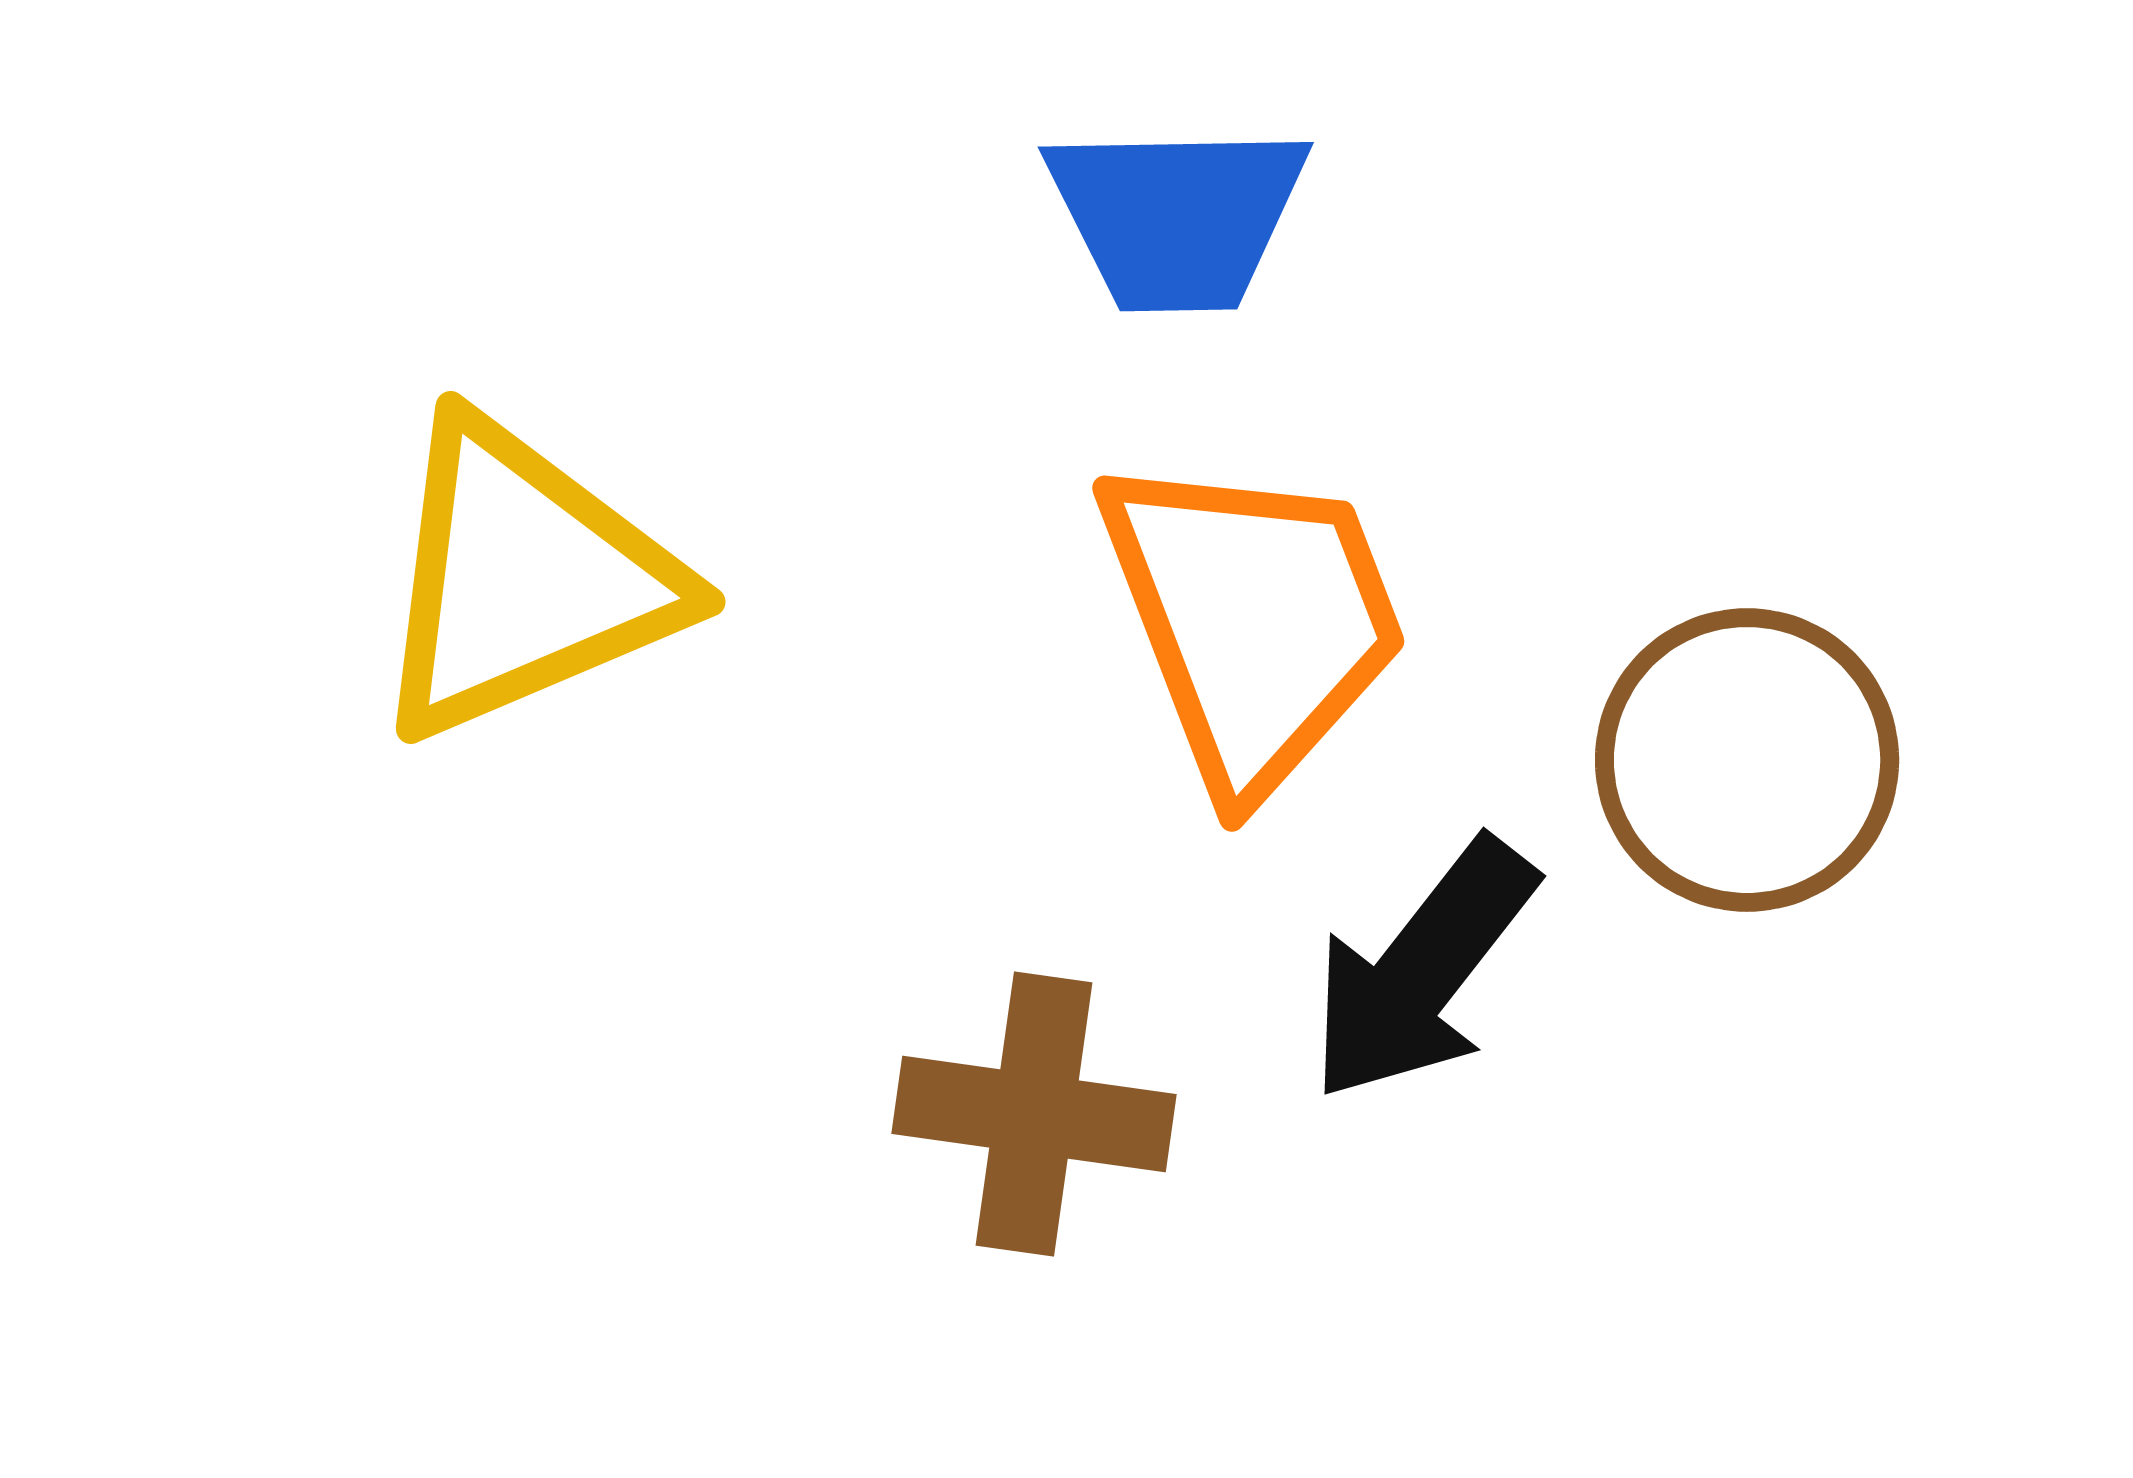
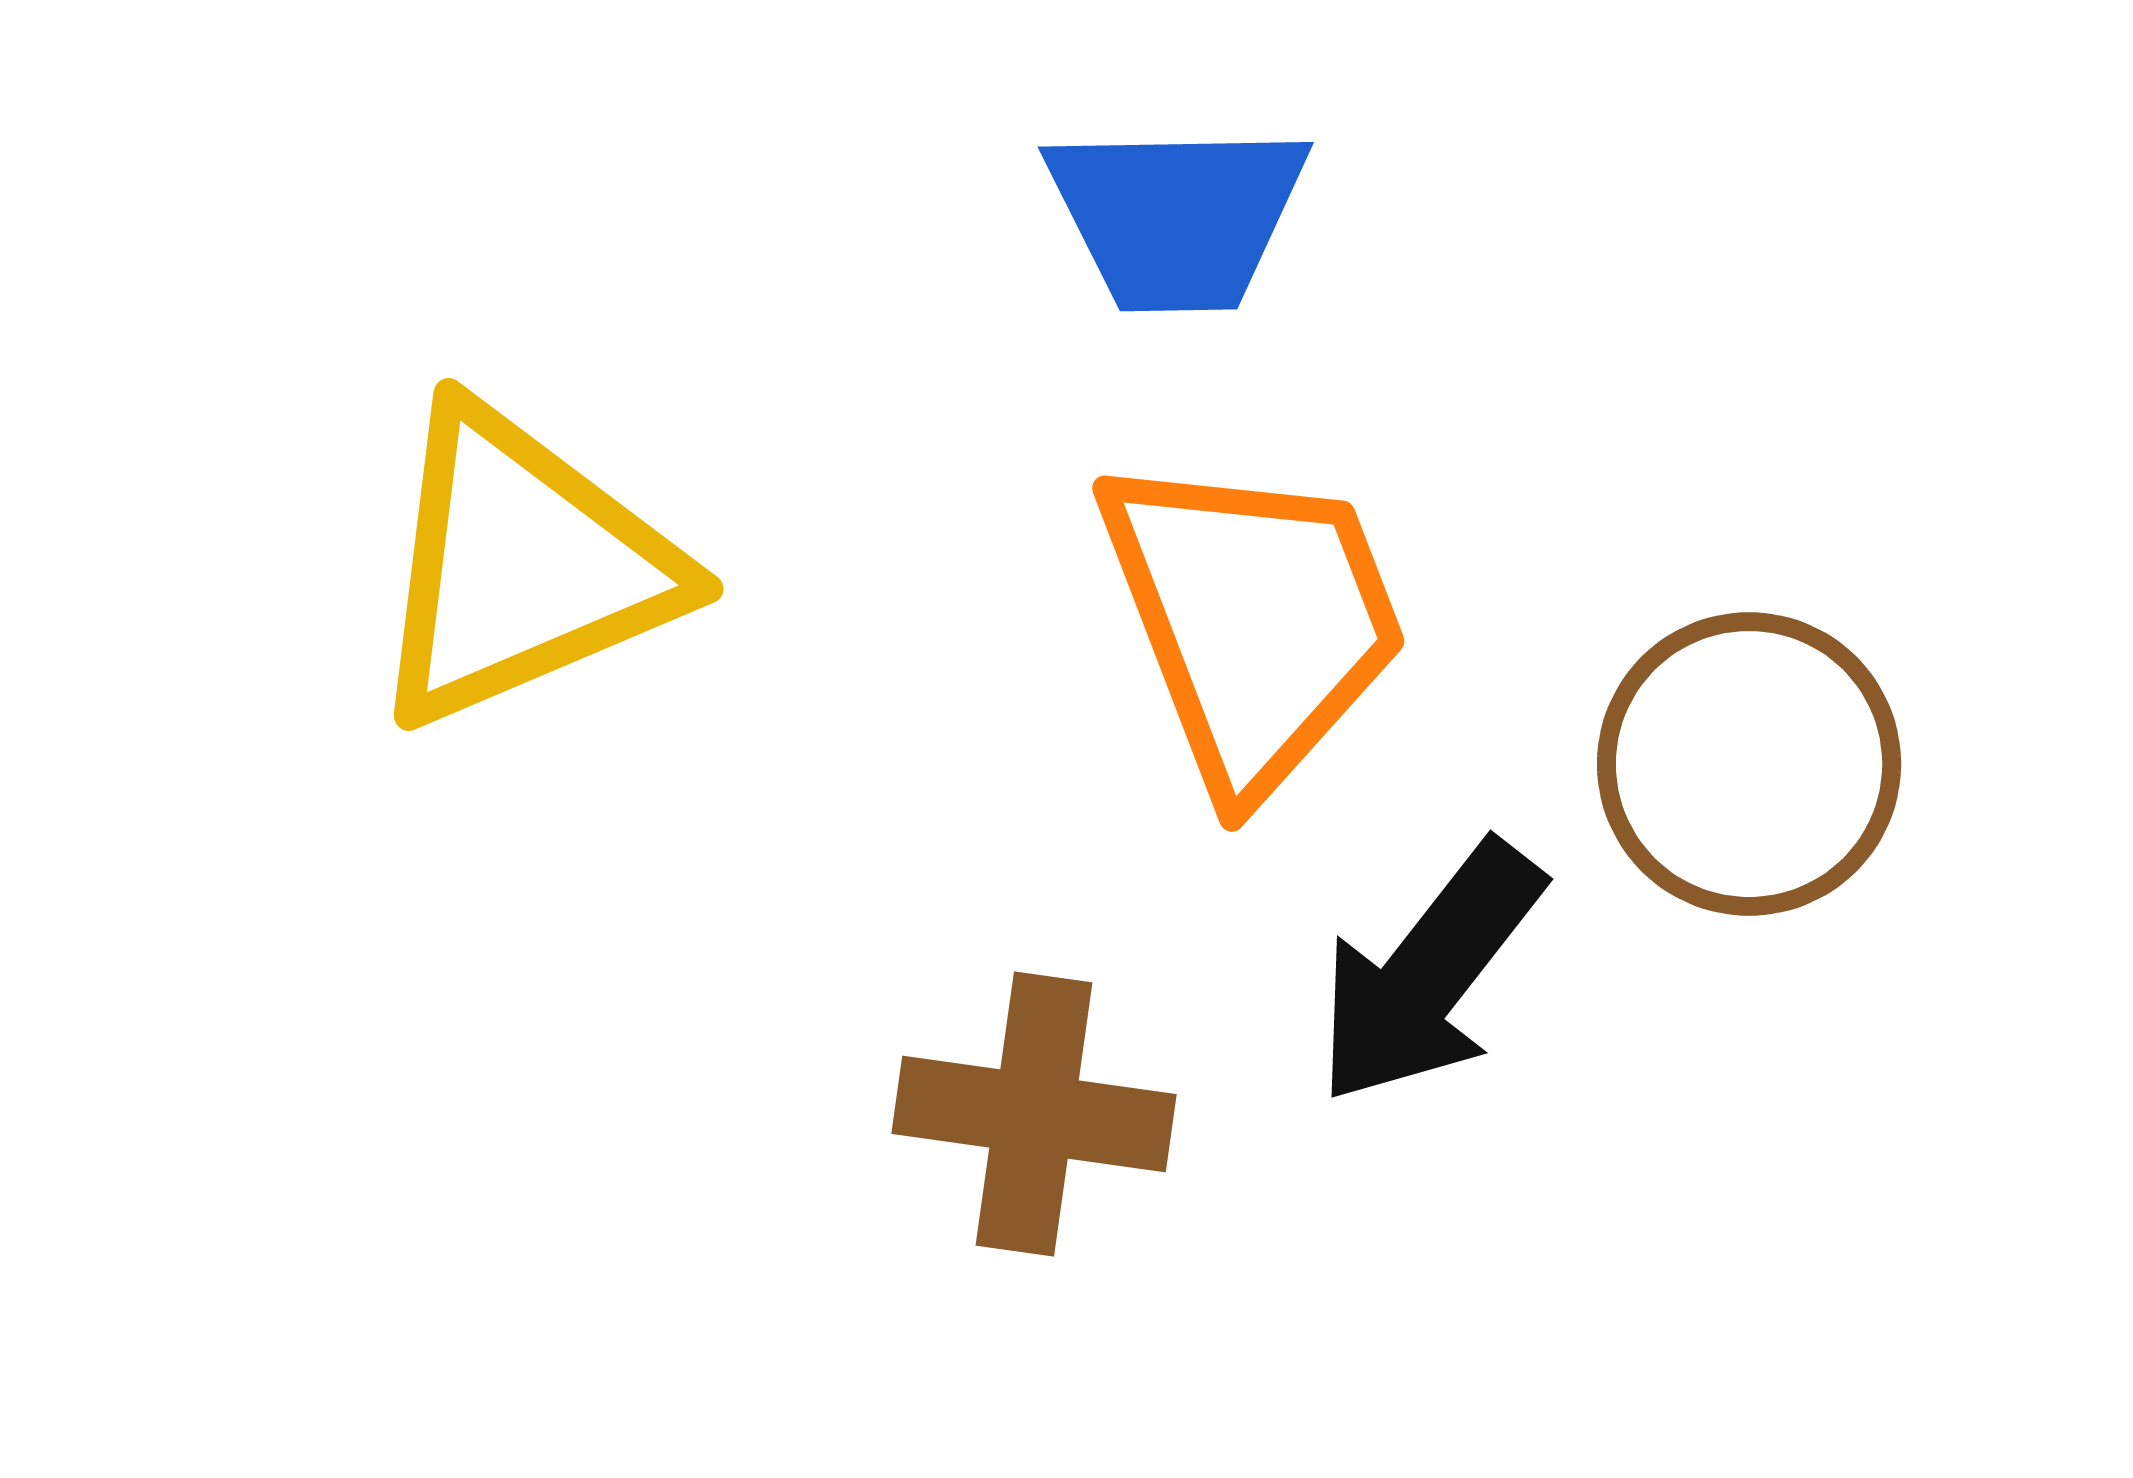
yellow triangle: moved 2 px left, 13 px up
brown circle: moved 2 px right, 4 px down
black arrow: moved 7 px right, 3 px down
